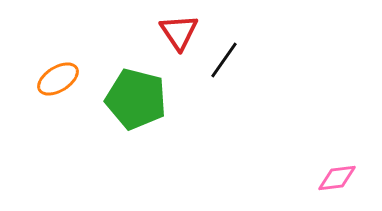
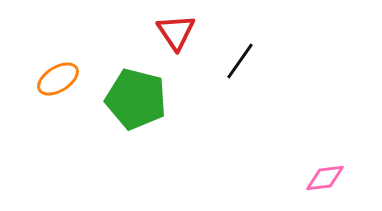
red triangle: moved 3 px left
black line: moved 16 px right, 1 px down
pink diamond: moved 12 px left
